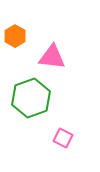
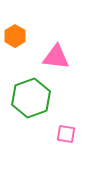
pink triangle: moved 4 px right
pink square: moved 3 px right, 4 px up; rotated 18 degrees counterclockwise
